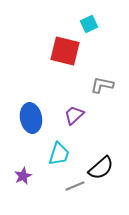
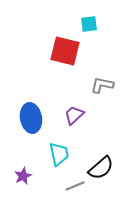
cyan square: rotated 18 degrees clockwise
cyan trapezoid: rotated 30 degrees counterclockwise
